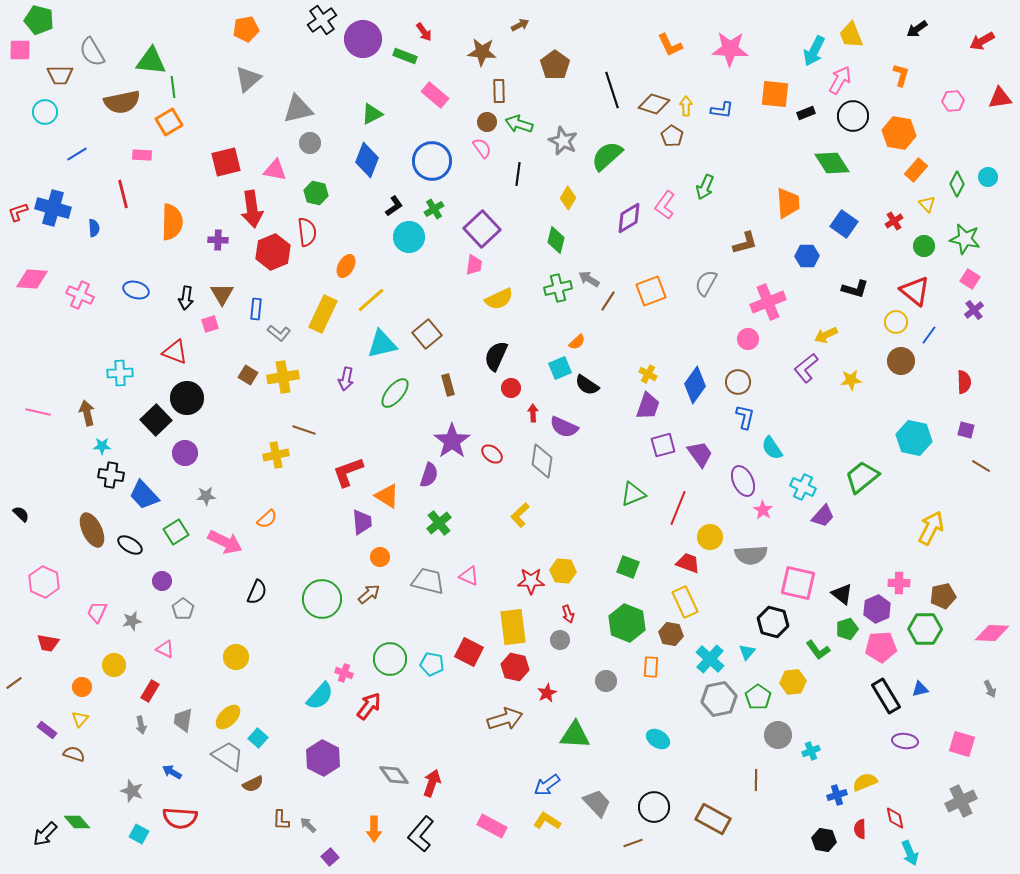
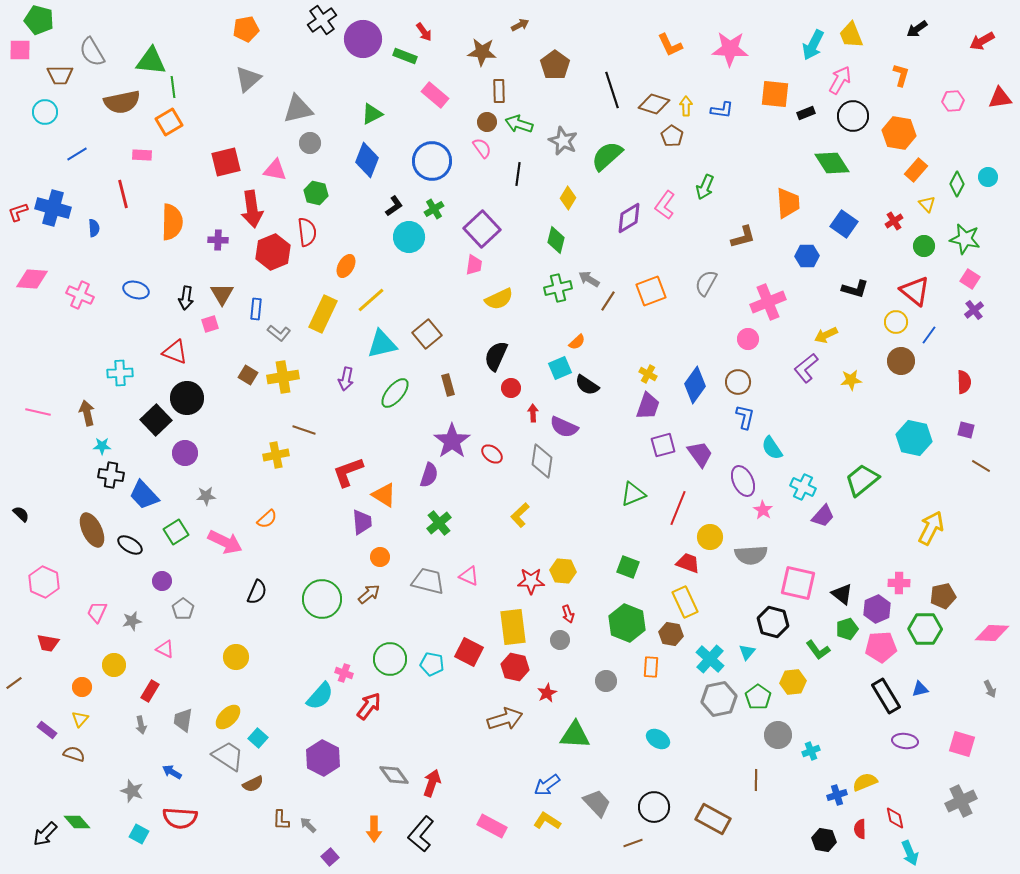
cyan arrow at (814, 51): moved 1 px left, 6 px up
brown L-shape at (745, 243): moved 2 px left, 6 px up
green trapezoid at (862, 477): moved 3 px down
orange triangle at (387, 496): moved 3 px left, 1 px up
